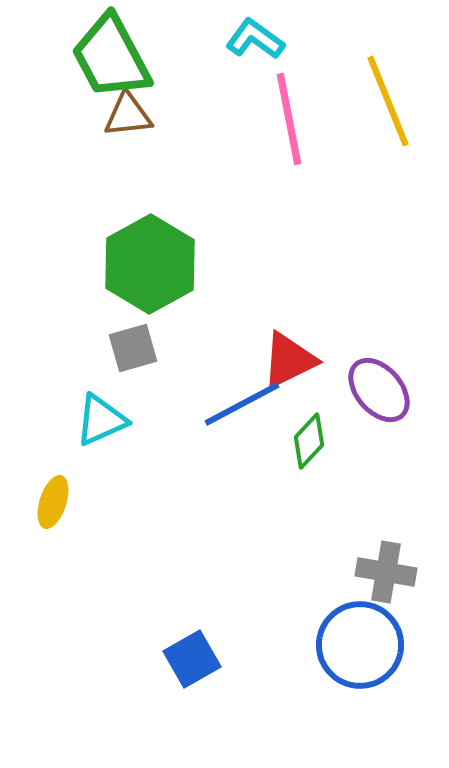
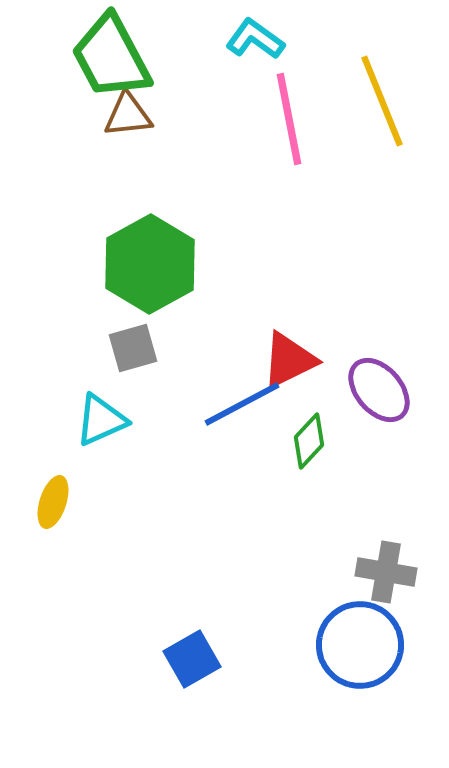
yellow line: moved 6 px left
